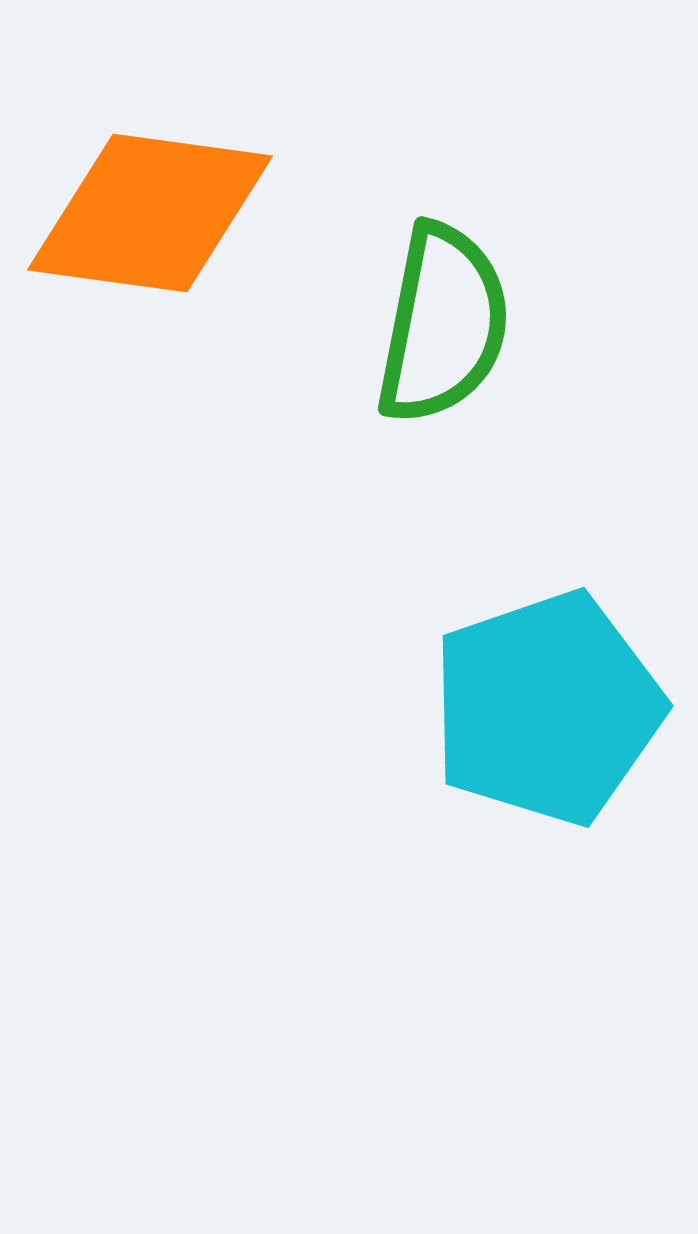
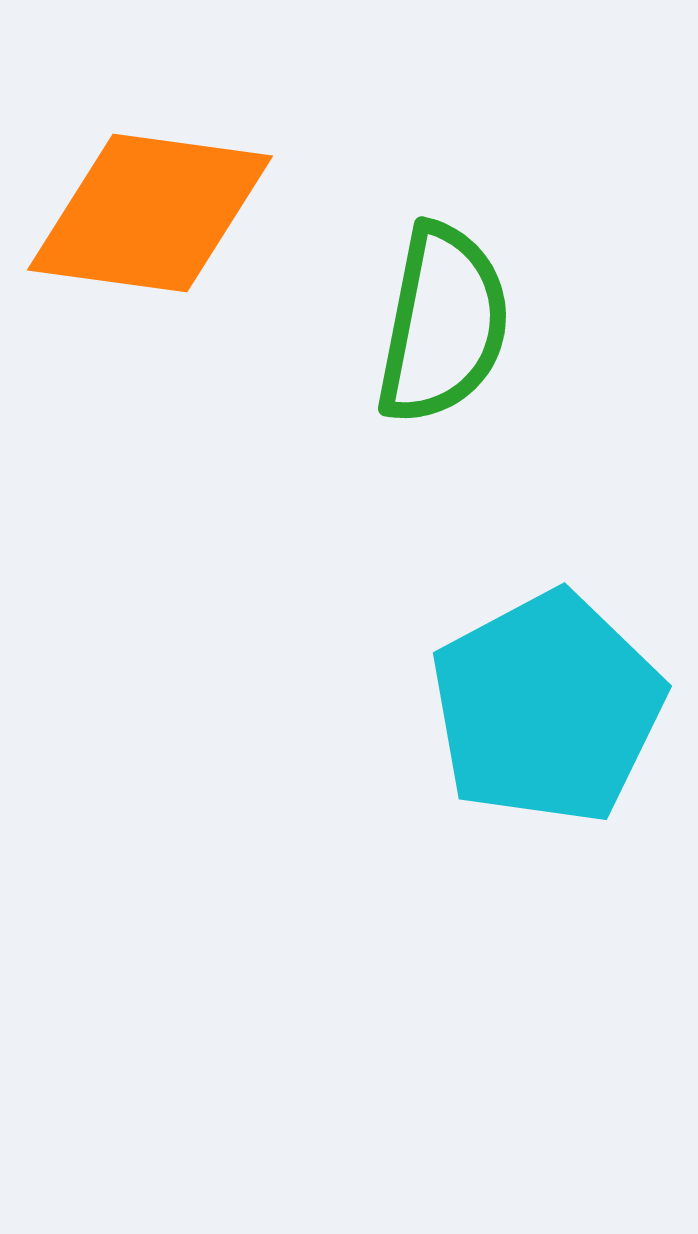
cyan pentagon: rotated 9 degrees counterclockwise
